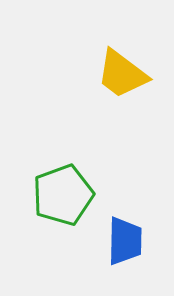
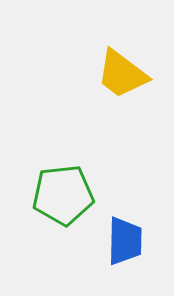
green pentagon: rotated 14 degrees clockwise
